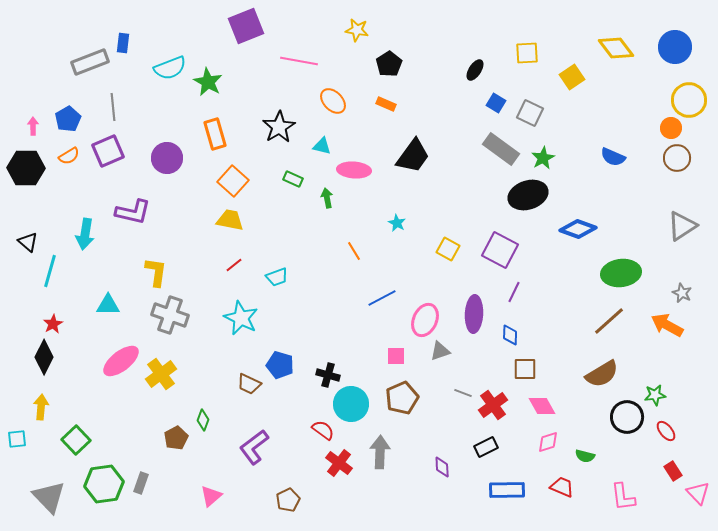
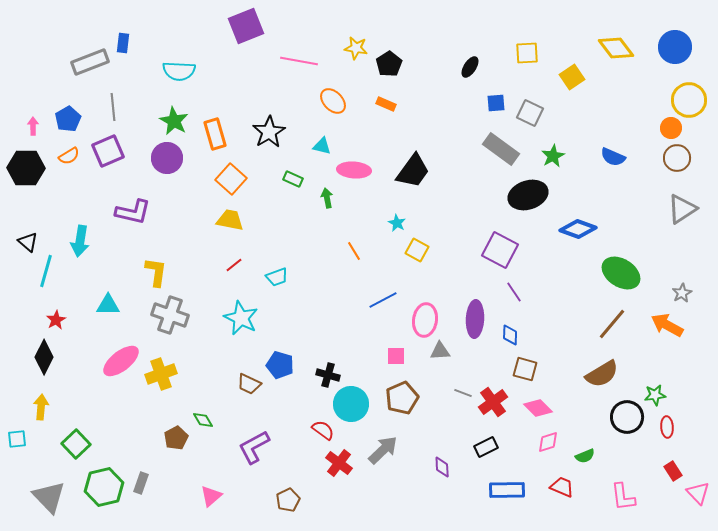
yellow star at (357, 30): moved 1 px left, 18 px down
cyan semicircle at (170, 68): moved 9 px right, 3 px down; rotated 24 degrees clockwise
black ellipse at (475, 70): moved 5 px left, 3 px up
green star at (208, 82): moved 34 px left, 39 px down
blue square at (496, 103): rotated 36 degrees counterclockwise
black star at (279, 127): moved 10 px left, 5 px down
black trapezoid at (413, 156): moved 15 px down
green star at (543, 158): moved 10 px right, 2 px up
orange square at (233, 181): moved 2 px left, 2 px up
gray triangle at (682, 226): moved 17 px up
cyan arrow at (85, 234): moved 5 px left, 7 px down
yellow square at (448, 249): moved 31 px left, 1 px down
cyan line at (50, 271): moved 4 px left
green ellipse at (621, 273): rotated 39 degrees clockwise
purple line at (514, 292): rotated 60 degrees counterclockwise
gray star at (682, 293): rotated 18 degrees clockwise
blue line at (382, 298): moved 1 px right, 2 px down
purple ellipse at (474, 314): moved 1 px right, 5 px down
pink ellipse at (425, 320): rotated 16 degrees counterclockwise
brown line at (609, 321): moved 3 px right, 3 px down; rotated 8 degrees counterclockwise
red star at (53, 324): moved 3 px right, 4 px up
gray triangle at (440, 351): rotated 15 degrees clockwise
brown square at (525, 369): rotated 15 degrees clockwise
yellow cross at (161, 374): rotated 16 degrees clockwise
red cross at (493, 405): moved 3 px up
pink diamond at (542, 406): moved 4 px left, 2 px down; rotated 16 degrees counterclockwise
green diamond at (203, 420): rotated 50 degrees counterclockwise
red ellipse at (666, 431): moved 1 px right, 4 px up; rotated 35 degrees clockwise
green square at (76, 440): moved 4 px down
purple L-shape at (254, 447): rotated 9 degrees clockwise
gray arrow at (380, 452): moved 3 px right, 2 px up; rotated 44 degrees clockwise
green semicircle at (585, 456): rotated 36 degrees counterclockwise
green hexagon at (104, 484): moved 3 px down; rotated 6 degrees counterclockwise
